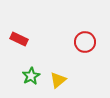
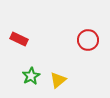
red circle: moved 3 px right, 2 px up
